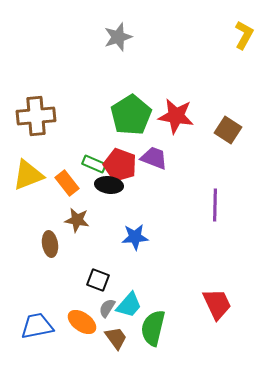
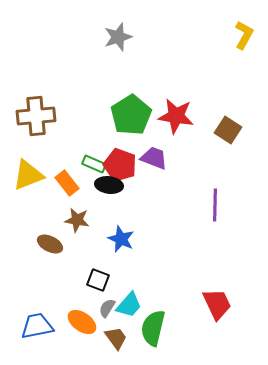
blue star: moved 14 px left, 2 px down; rotated 28 degrees clockwise
brown ellipse: rotated 55 degrees counterclockwise
